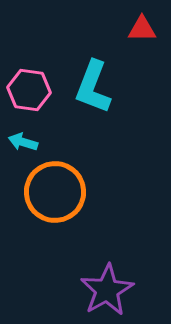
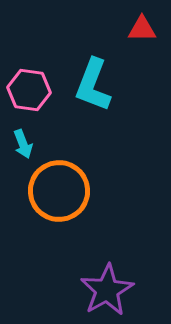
cyan L-shape: moved 2 px up
cyan arrow: moved 2 px down; rotated 128 degrees counterclockwise
orange circle: moved 4 px right, 1 px up
